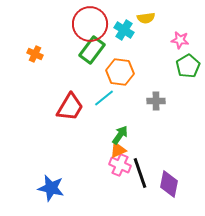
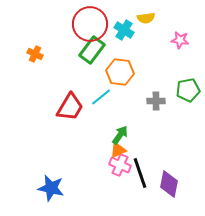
green pentagon: moved 24 px down; rotated 20 degrees clockwise
cyan line: moved 3 px left, 1 px up
